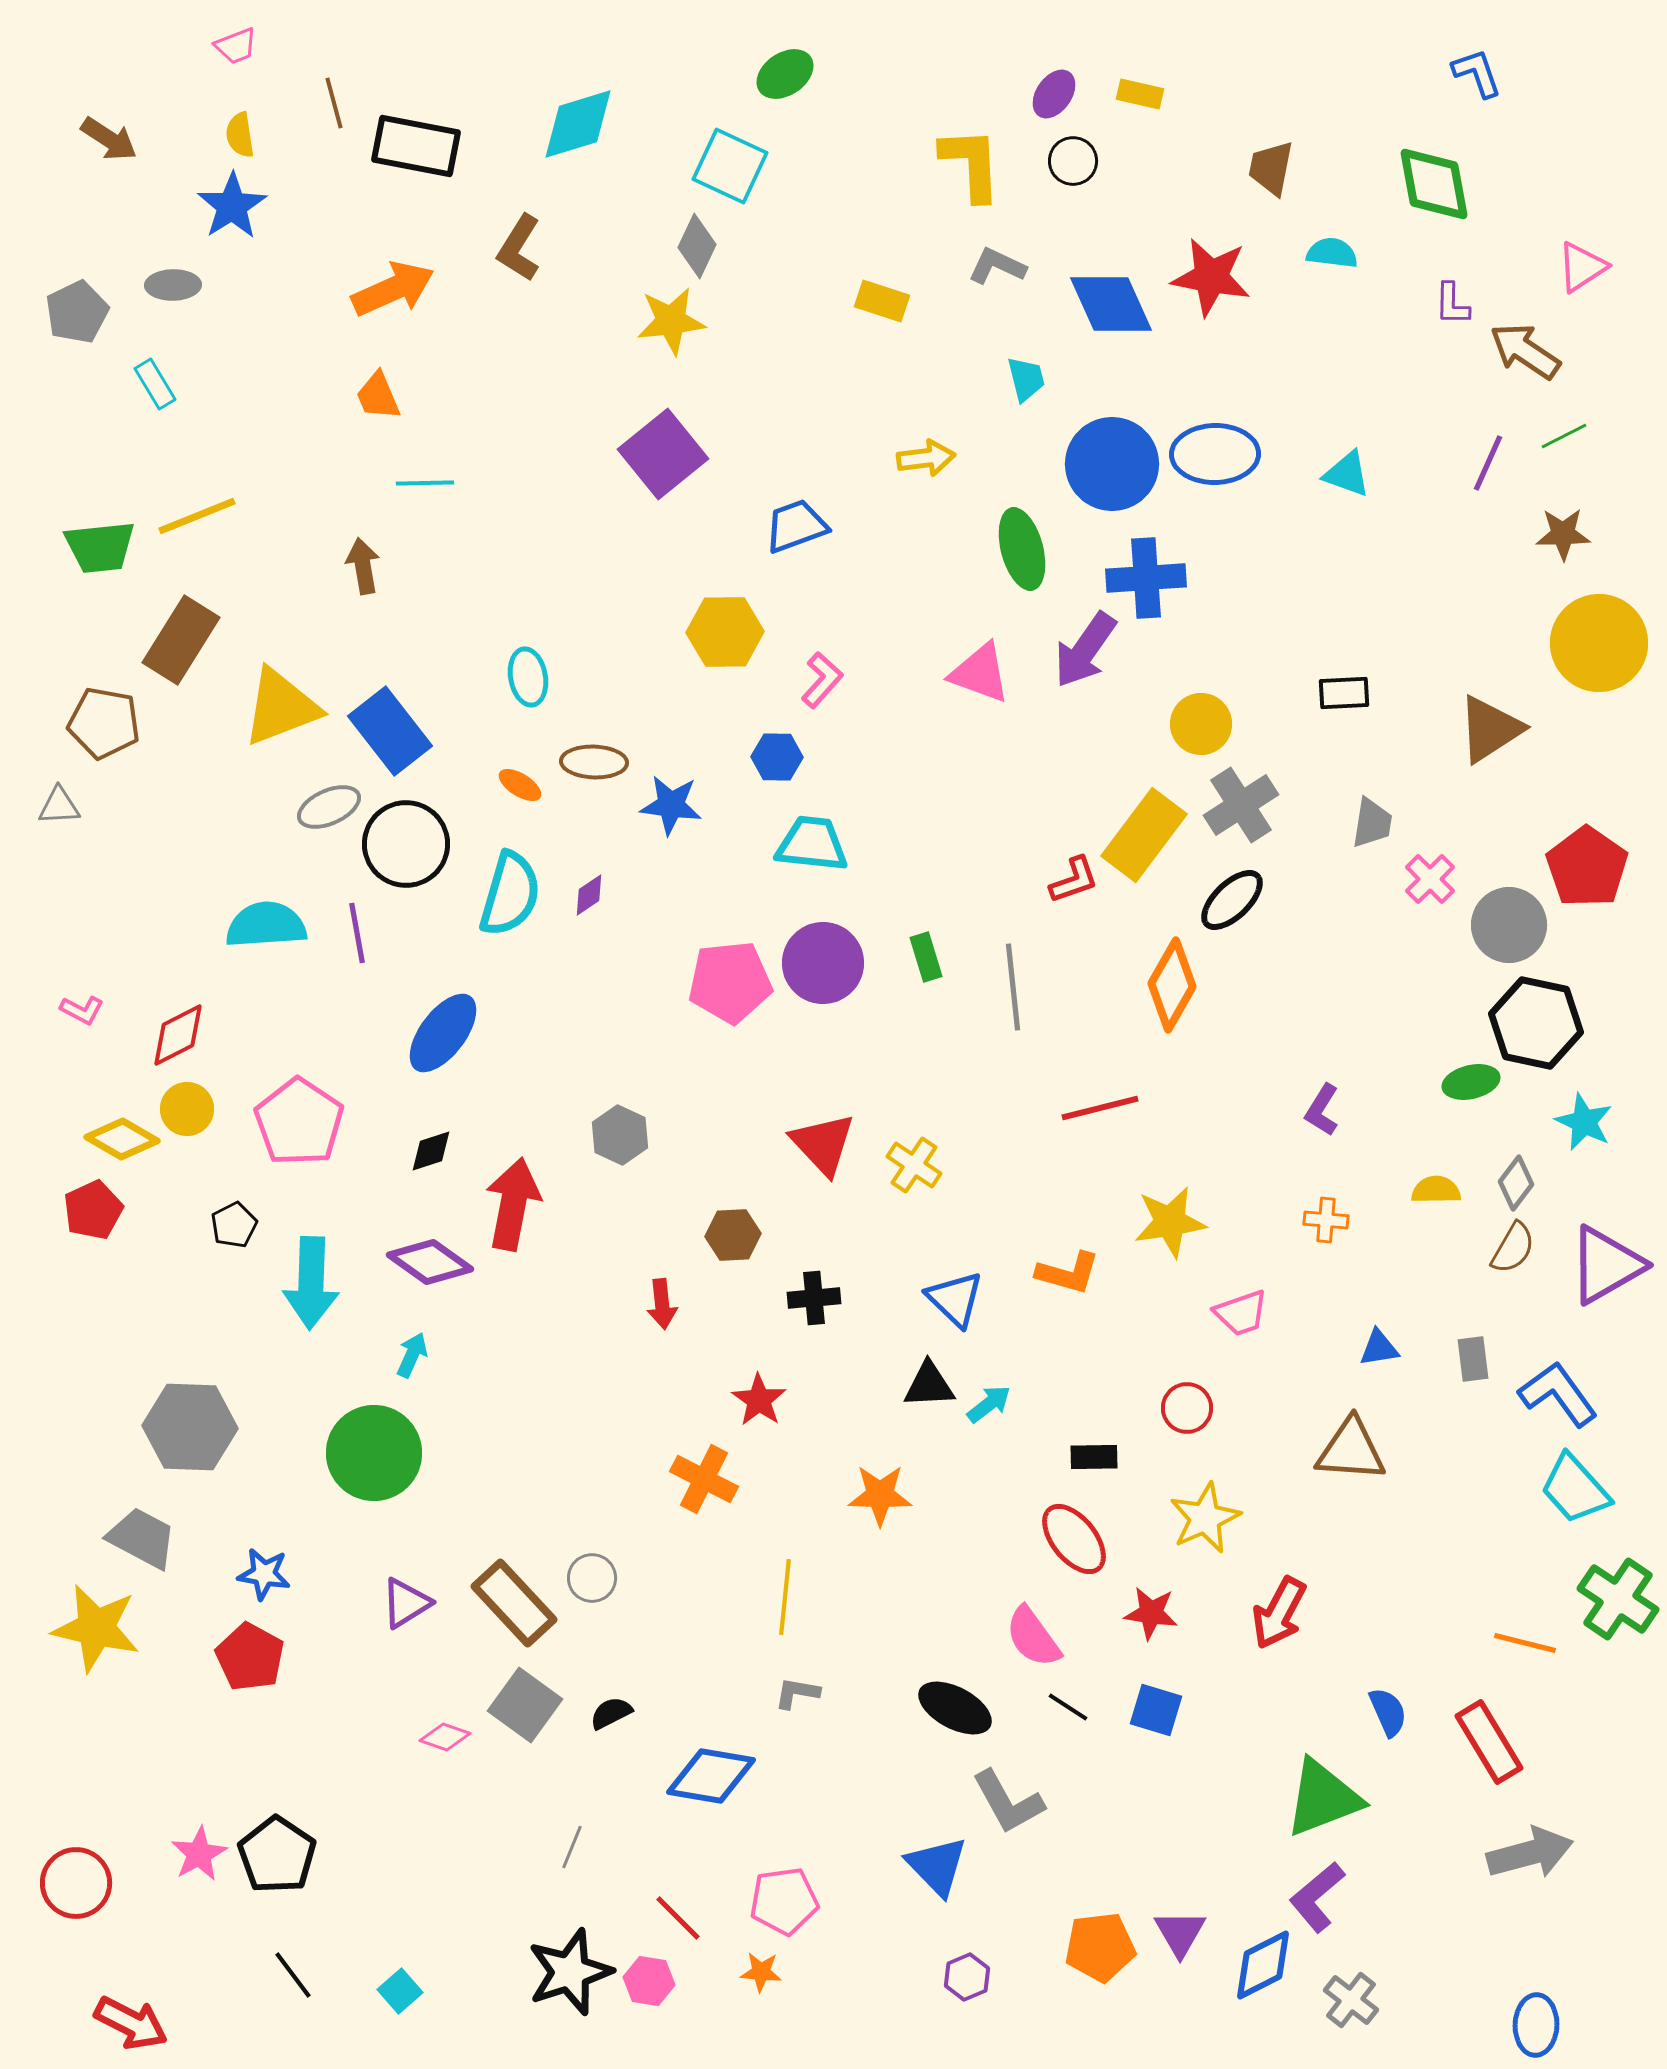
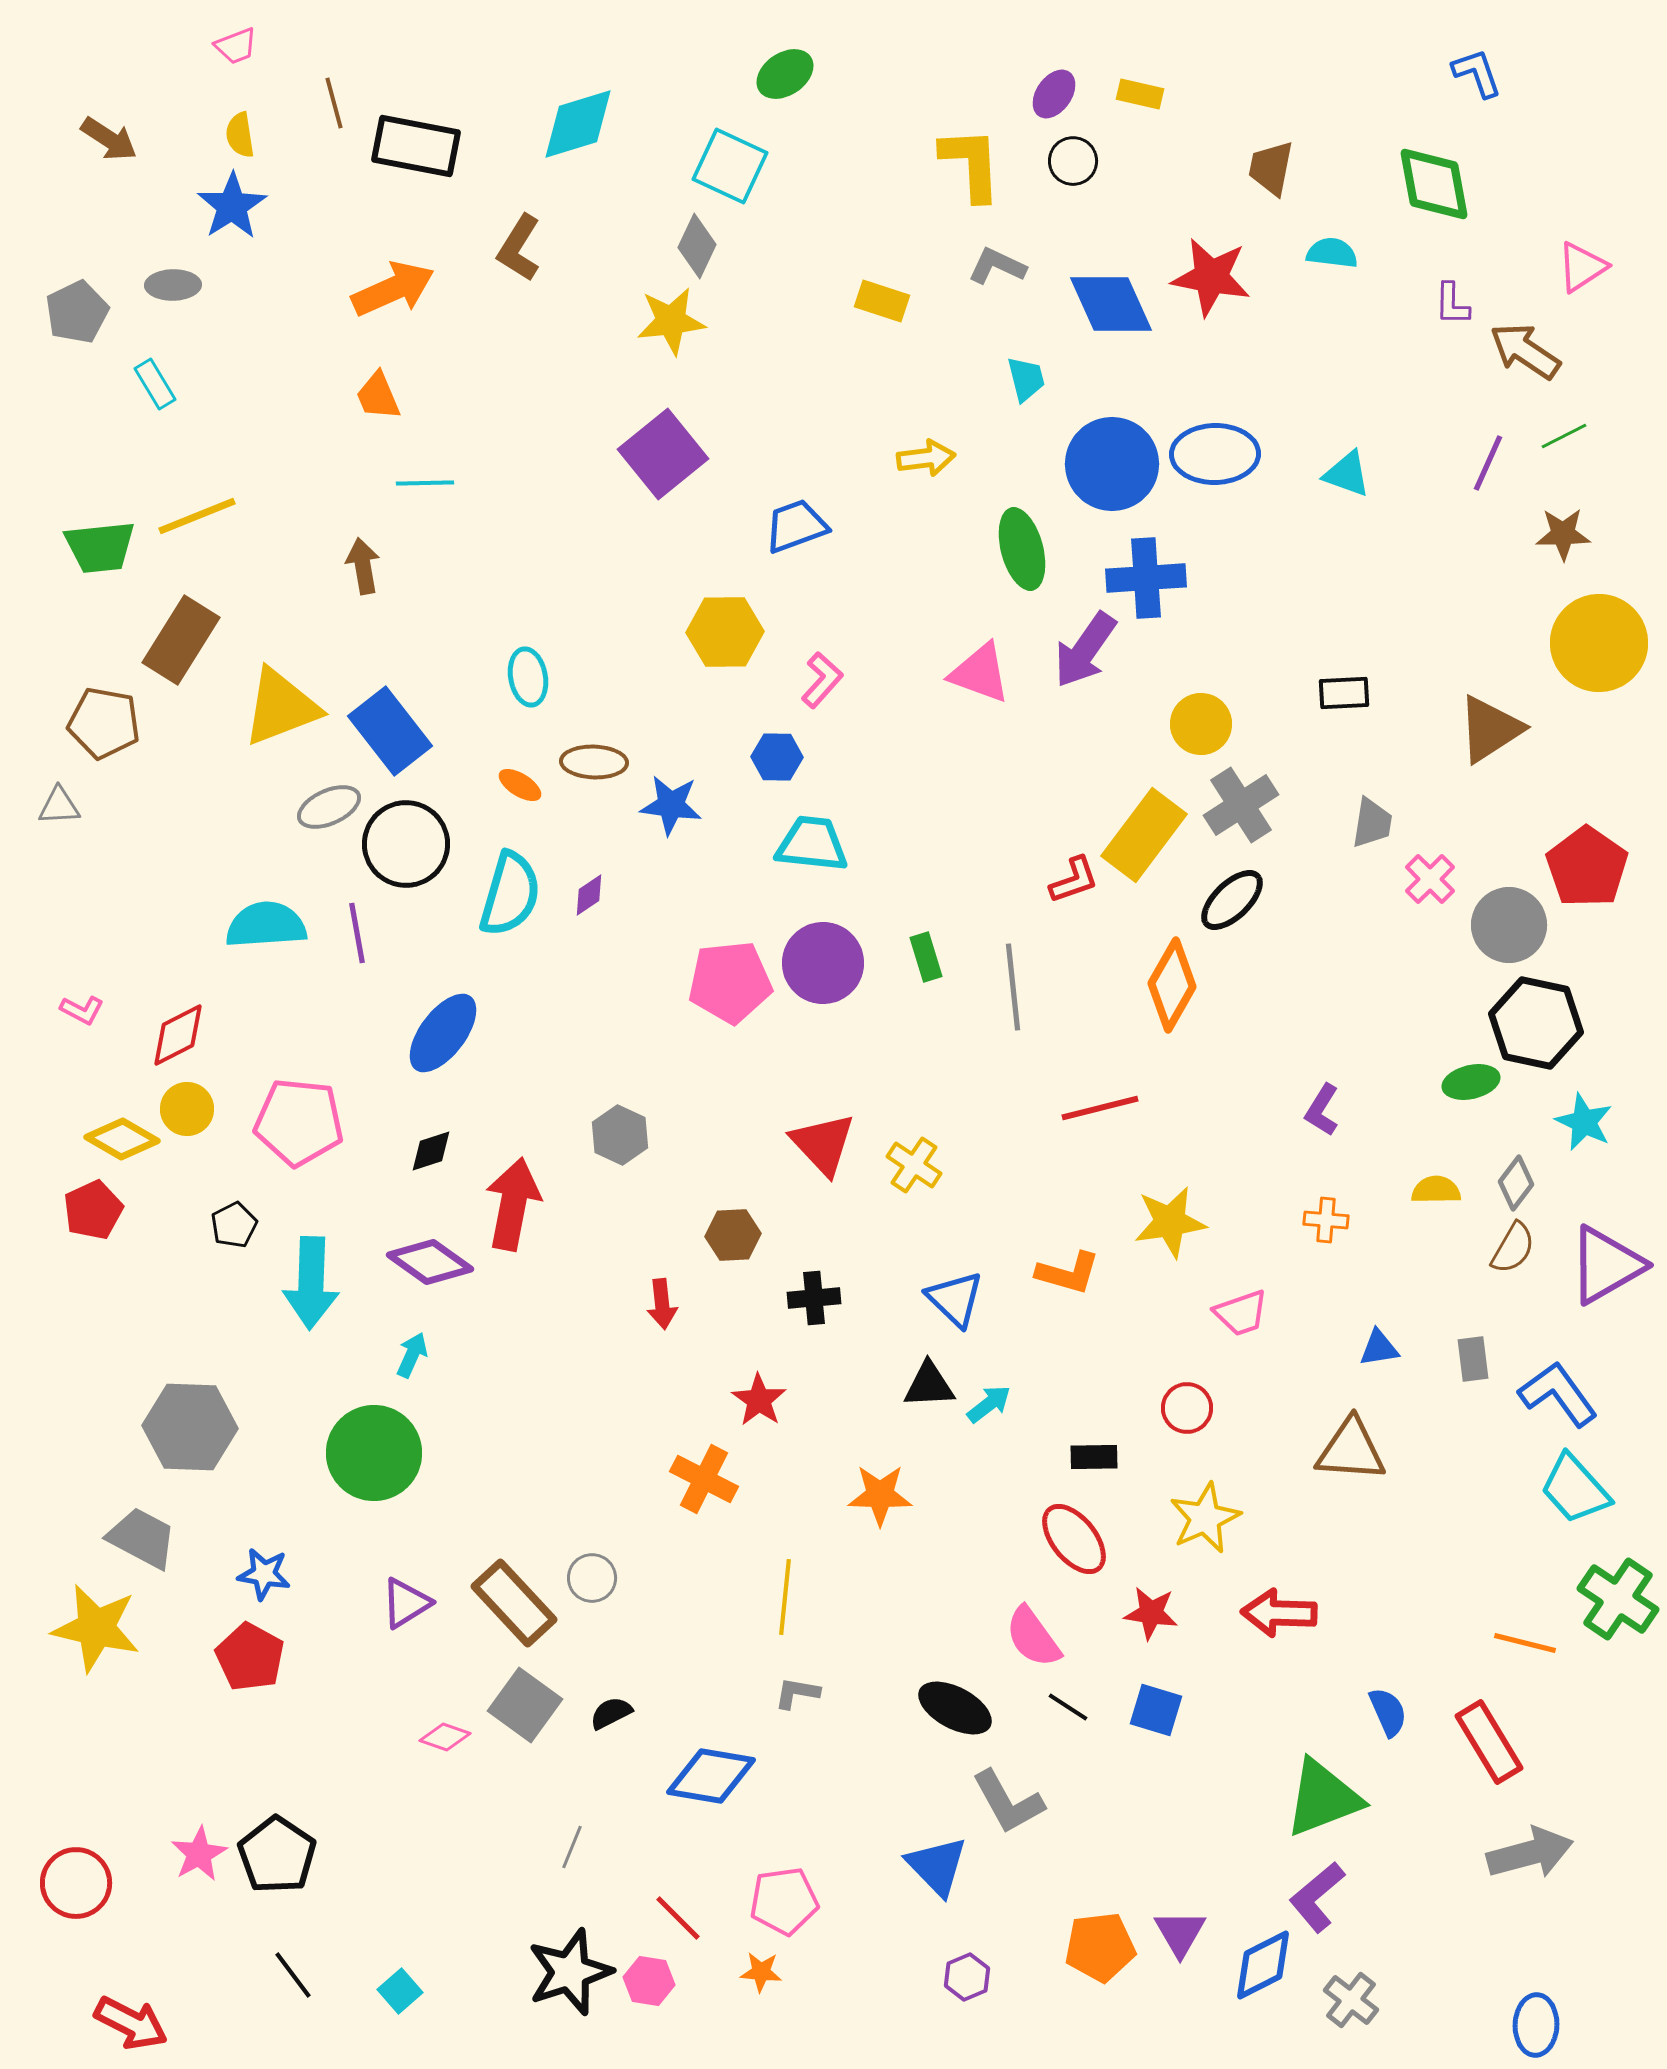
pink pentagon at (299, 1122): rotated 28 degrees counterclockwise
red arrow at (1279, 1613): rotated 64 degrees clockwise
